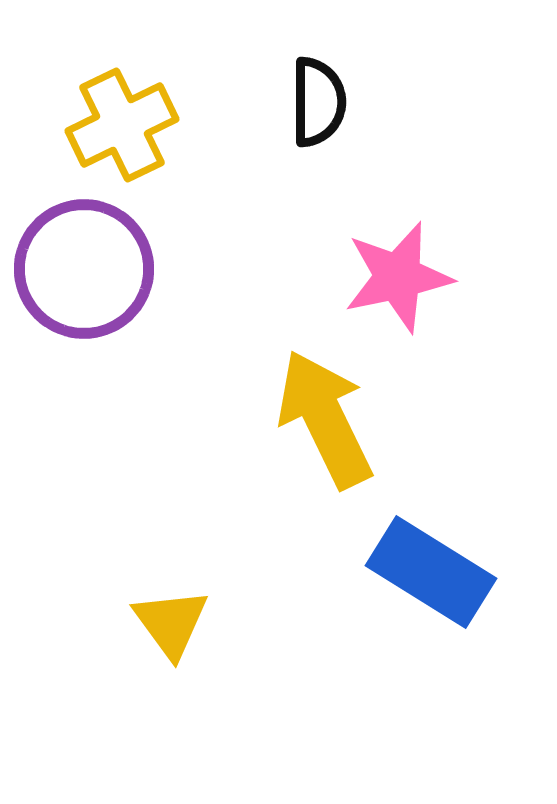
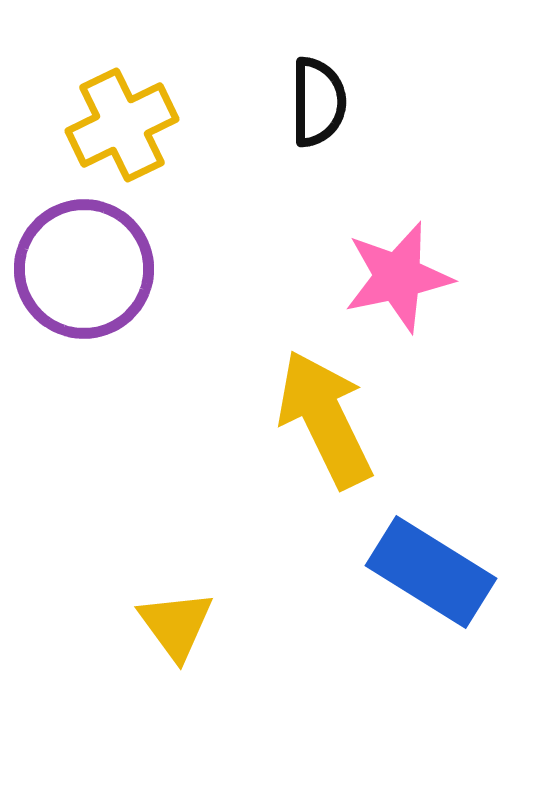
yellow triangle: moved 5 px right, 2 px down
